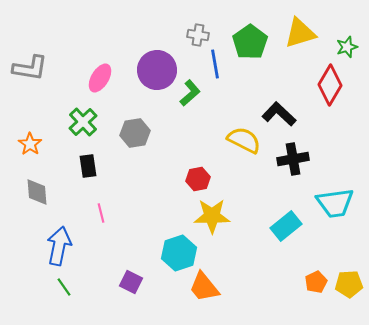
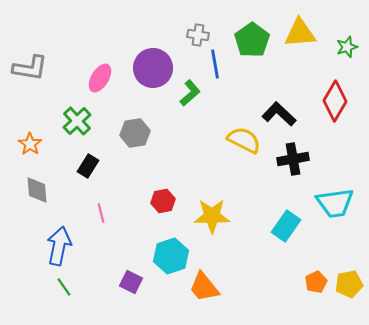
yellow triangle: rotated 12 degrees clockwise
green pentagon: moved 2 px right, 2 px up
purple circle: moved 4 px left, 2 px up
red diamond: moved 5 px right, 16 px down
green cross: moved 6 px left, 1 px up
black rectangle: rotated 40 degrees clockwise
red hexagon: moved 35 px left, 22 px down
gray diamond: moved 2 px up
cyan rectangle: rotated 16 degrees counterclockwise
cyan hexagon: moved 8 px left, 3 px down
yellow pentagon: rotated 8 degrees counterclockwise
